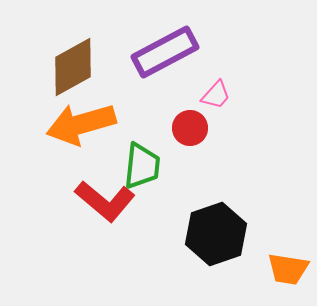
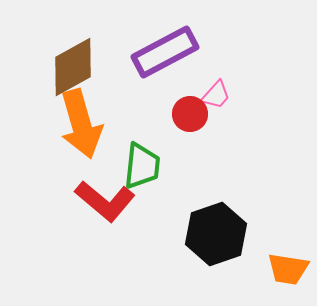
orange arrow: rotated 90 degrees counterclockwise
red circle: moved 14 px up
